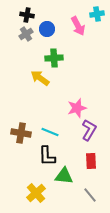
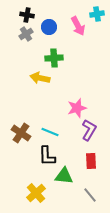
blue circle: moved 2 px right, 2 px up
yellow arrow: rotated 24 degrees counterclockwise
brown cross: rotated 24 degrees clockwise
